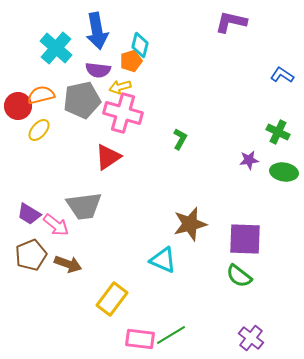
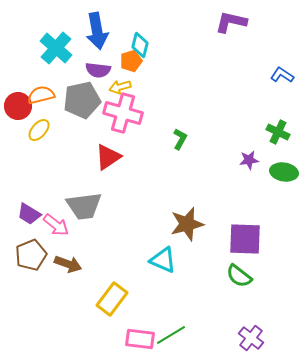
brown star: moved 3 px left
